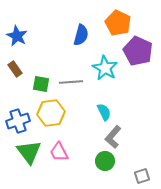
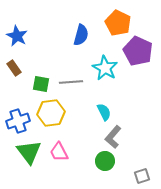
brown rectangle: moved 1 px left, 1 px up
